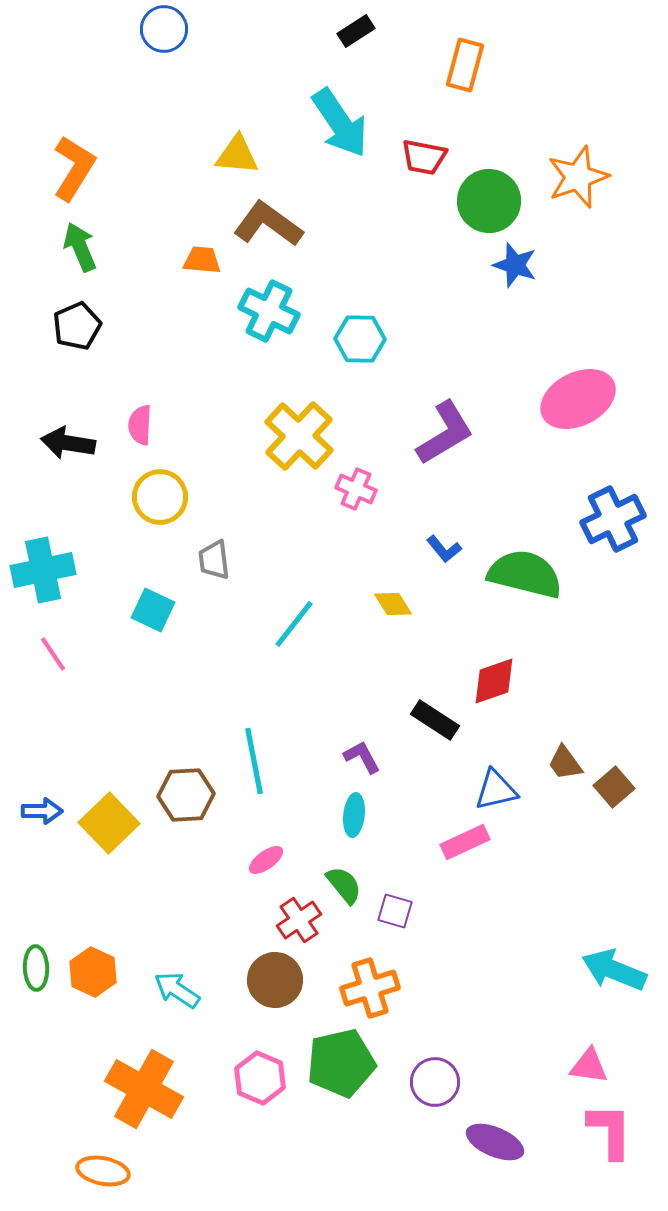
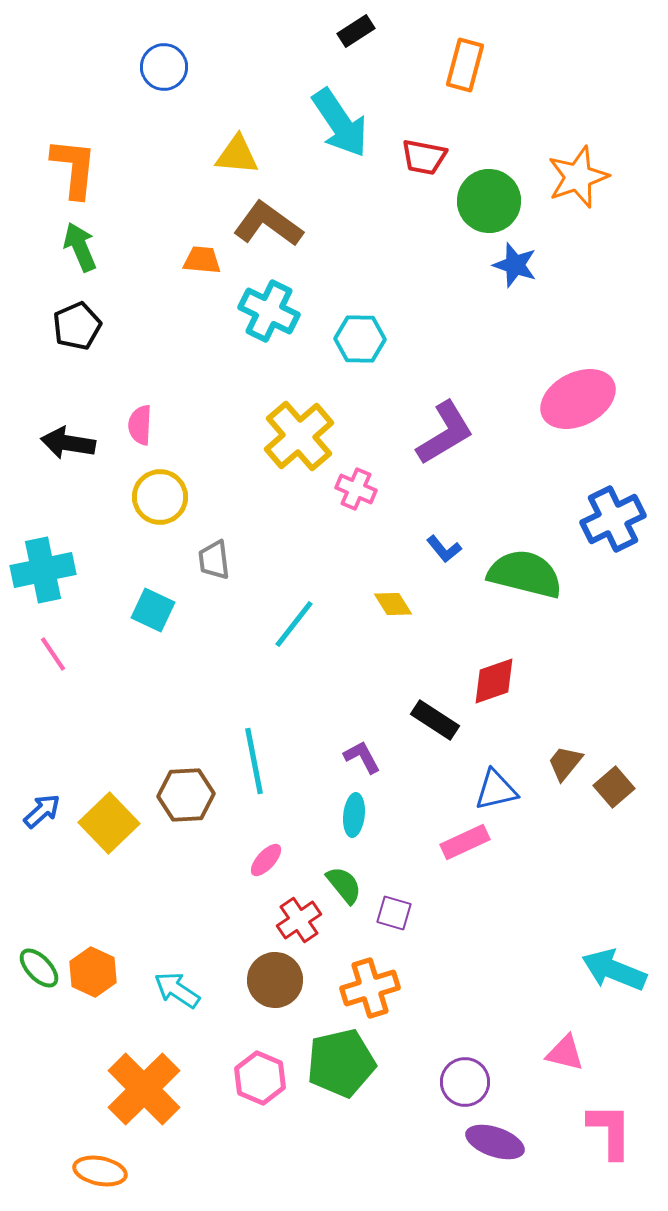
blue circle at (164, 29): moved 38 px down
orange L-shape at (74, 168): rotated 26 degrees counterclockwise
yellow cross at (299, 436): rotated 6 degrees clockwise
brown trapezoid at (565, 763): rotated 75 degrees clockwise
blue arrow at (42, 811): rotated 42 degrees counterclockwise
pink ellipse at (266, 860): rotated 12 degrees counterclockwise
purple square at (395, 911): moved 1 px left, 2 px down
green ellipse at (36, 968): moved 3 px right; rotated 42 degrees counterclockwise
pink triangle at (589, 1066): moved 24 px left, 13 px up; rotated 6 degrees clockwise
purple circle at (435, 1082): moved 30 px right
orange cross at (144, 1089): rotated 16 degrees clockwise
purple ellipse at (495, 1142): rotated 4 degrees counterclockwise
orange ellipse at (103, 1171): moved 3 px left
